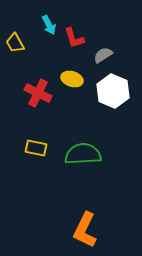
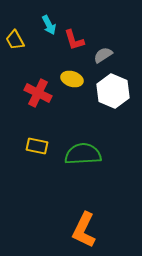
red L-shape: moved 2 px down
yellow trapezoid: moved 3 px up
yellow rectangle: moved 1 px right, 2 px up
orange L-shape: moved 1 px left
